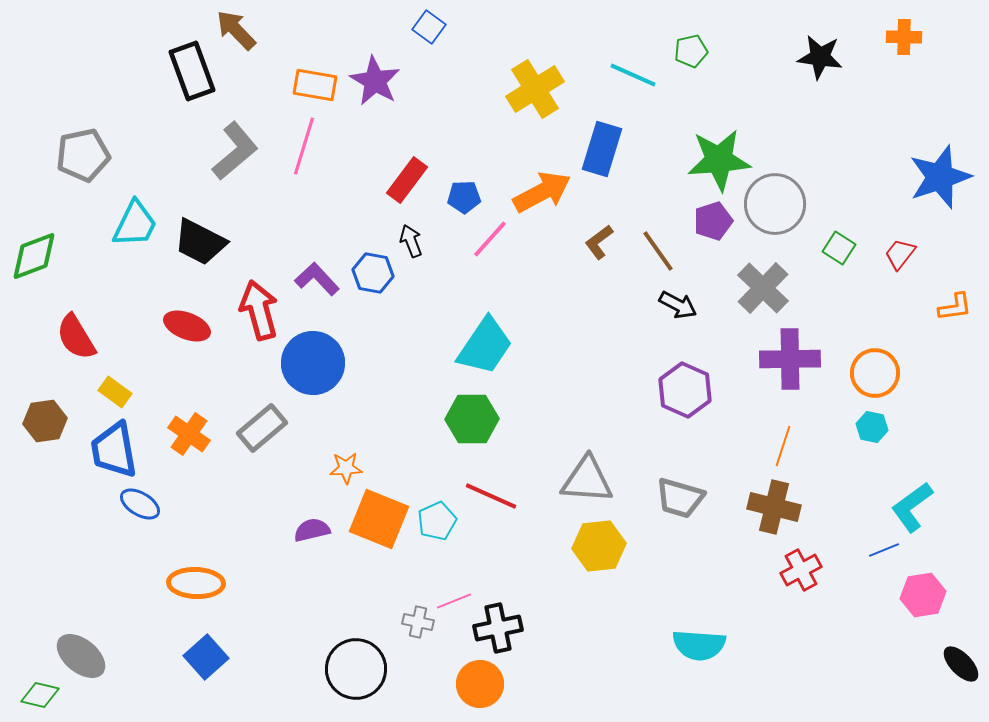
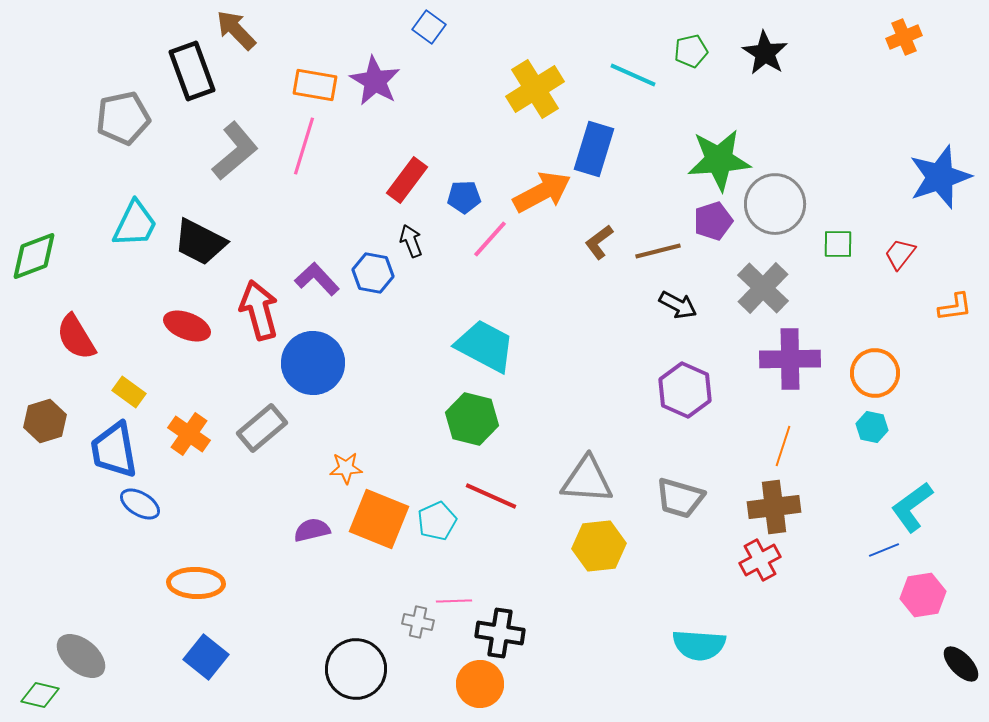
orange cross at (904, 37): rotated 24 degrees counterclockwise
black star at (820, 57): moved 55 px left, 4 px up; rotated 24 degrees clockwise
blue rectangle at (602, 149): moved 8 px left
gray pentagon at (83, 155): moved 40 px right, 37 px up
green square at (839, 248): moved 1 px left, 4 px up; rotated 32 degrees counterclockwise
brown line at (658, 251): rotated 69 degrees counterclockwise
cyan trapezoid at (485, 346): rotated 96 degrees counterclockwise
yellow rectangle at (115, 392): moved 14 px right
green hexagon at (472, 419): rotated 15 degrees clockwise
brown hexagon at (45, 421): rotated 9 degrees counterclockwise
brown cross at (774, 507): rotated 21 degrees counterclockwise
red cross at (801, 570): moved 41 px left, 10 px up
pink line at (454, 601): rotated 20 degrees clockwise
black cross at (498, 628): moved 2 px right, 5 px down; rotated 21 degrees clockwise
blue square at (206, 657): rotated 9 degrees counterclockwise
